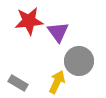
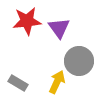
red star: moved 2 px left
purple triangle: moved 1 px right, 4 px up
